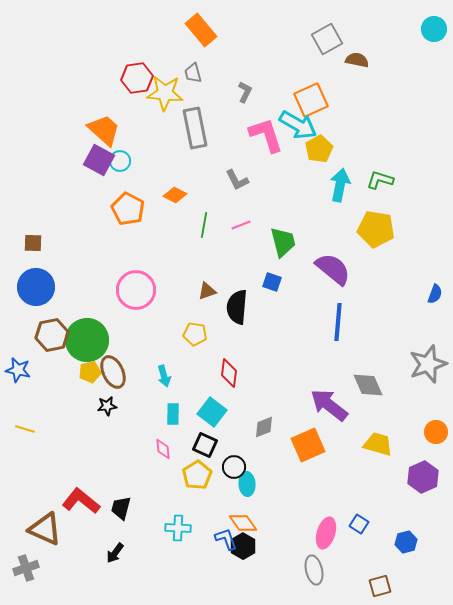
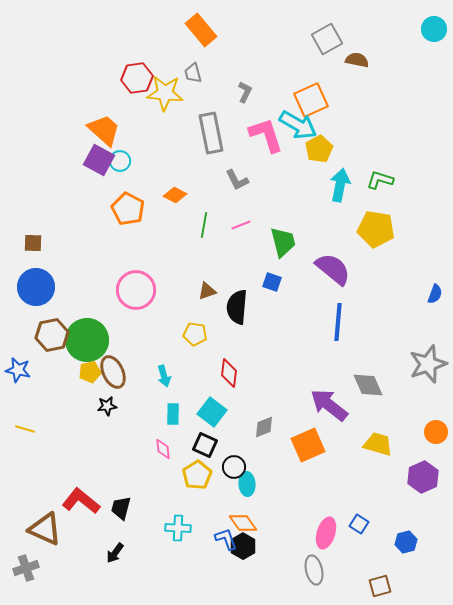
gray rectangle at (195, 128): moved 16 px right, 5 px down
